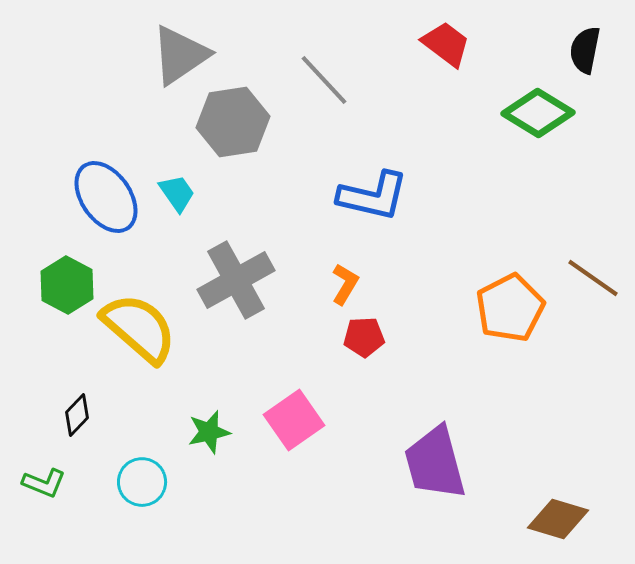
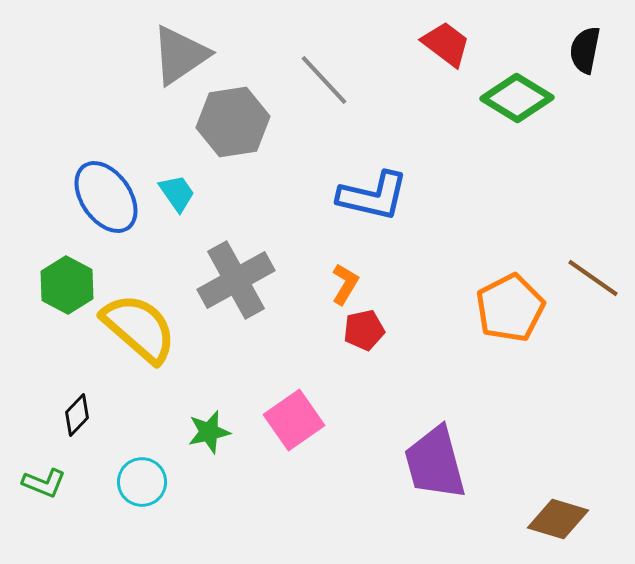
green diamond: moved 21 px left, 15 px up
red pentagon: moved 7 px up; rotated 9 degrees counterclockwise
